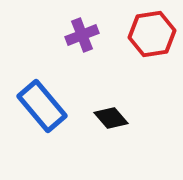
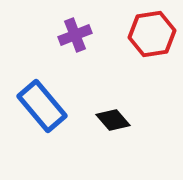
purple cross: moved 7 px left
black diamond: moved 2 px right, 2 px down
